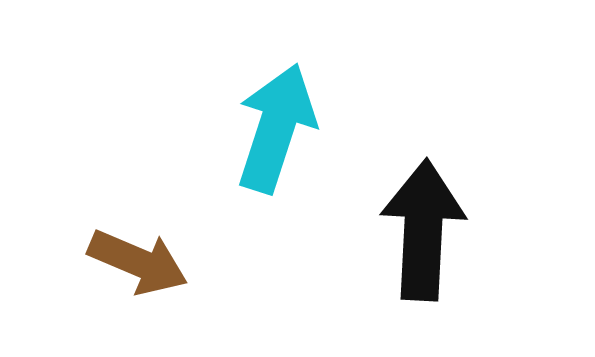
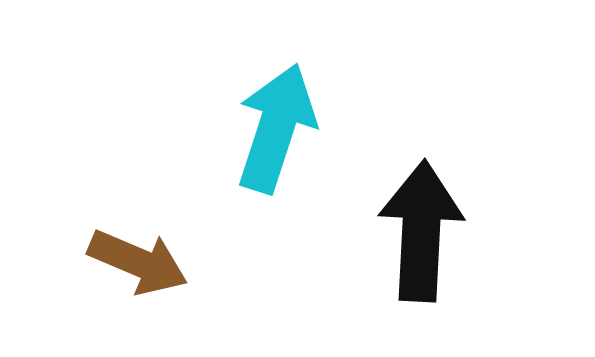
black arrow: moved 2 px left, 1 px down
